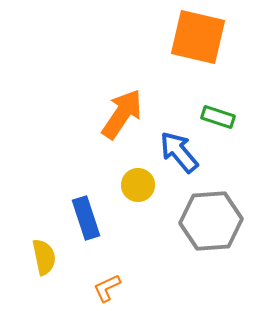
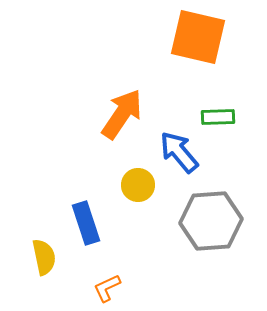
green rectangle: rotated 20 degrees counterclockwise
blue rectangle: moved 5 px down
